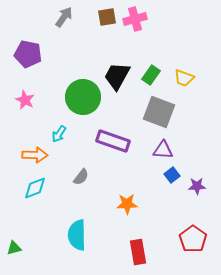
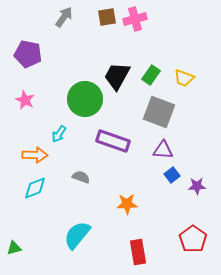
green circle: moved 2 px right, 2 px down
gray semicircle: rotated 108 degrees counterclockwise
cyan semicircle: rotated 40 degrees clockwise
